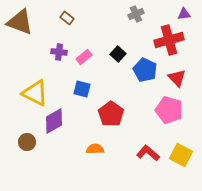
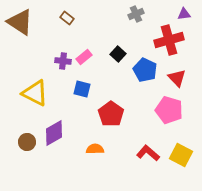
brown triangle: rotated 12 degrees clockwise
purple cross: moved 4 px right, 9 px down
purple diamond: moved 12 px down
